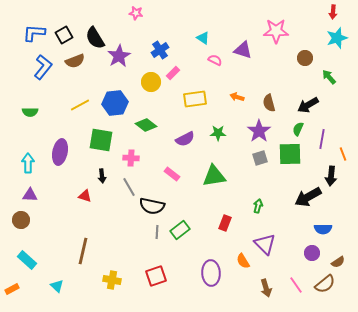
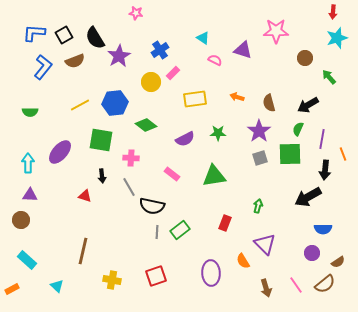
purple ellipse at (60, 152): rotated 30 degrees clockwise
black arrow at (331, 176): moved 6 px left, 6 px up
